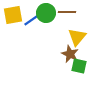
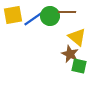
green circle: moved 4 px right, 3 px down
yellow triangle: rotated 30 degrees counterclockwise
